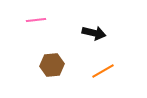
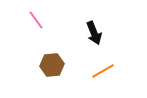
pink line: rotated 60 degrees clockwise
black arrow: rotated 55 degrees clockwise
